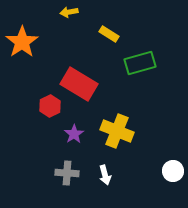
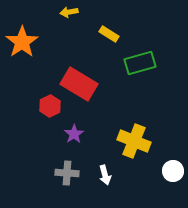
yellow cross: moved 17 px right, 10 px down
